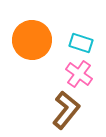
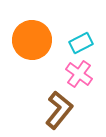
cyan rectangle: rotated 45 degrees counterclockwise
brown L-shape: moved 7 px left
